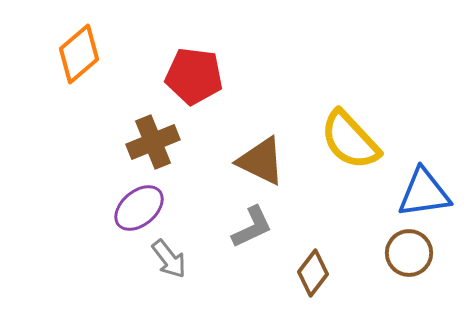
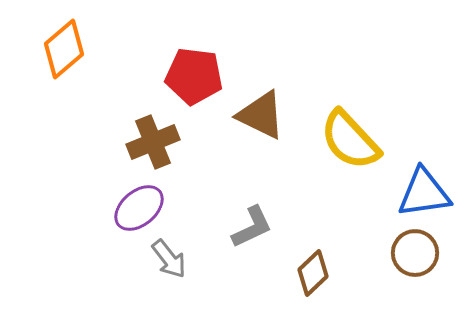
orange diamond: moved 15 px left, 5 px up
brown triangle: moved 46 px up
brown circle: moved 6 px right
brown diamond: rotated 9 degrees clockwise
